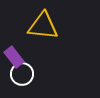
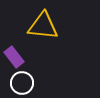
white circle: moved 9 px down
